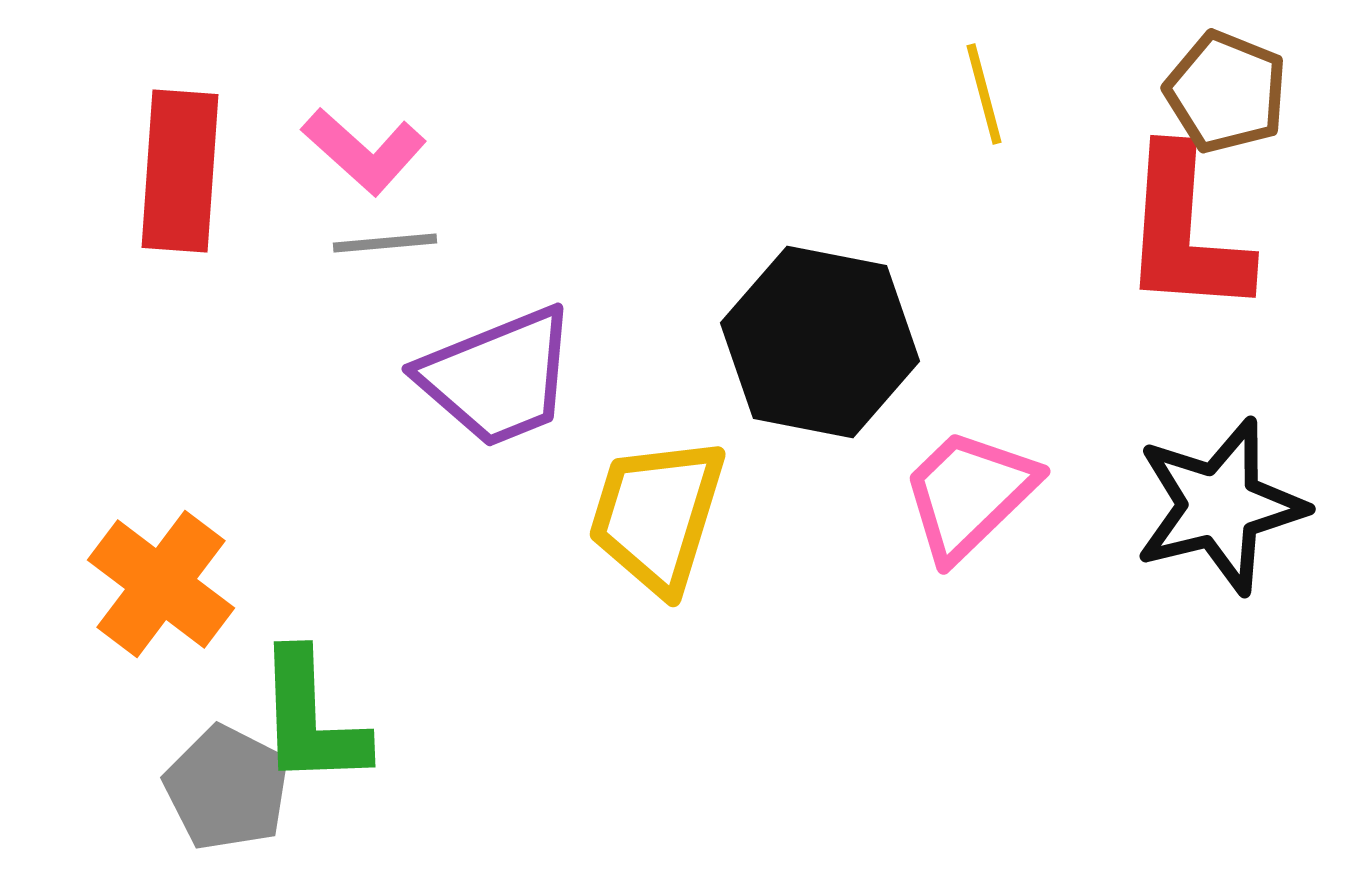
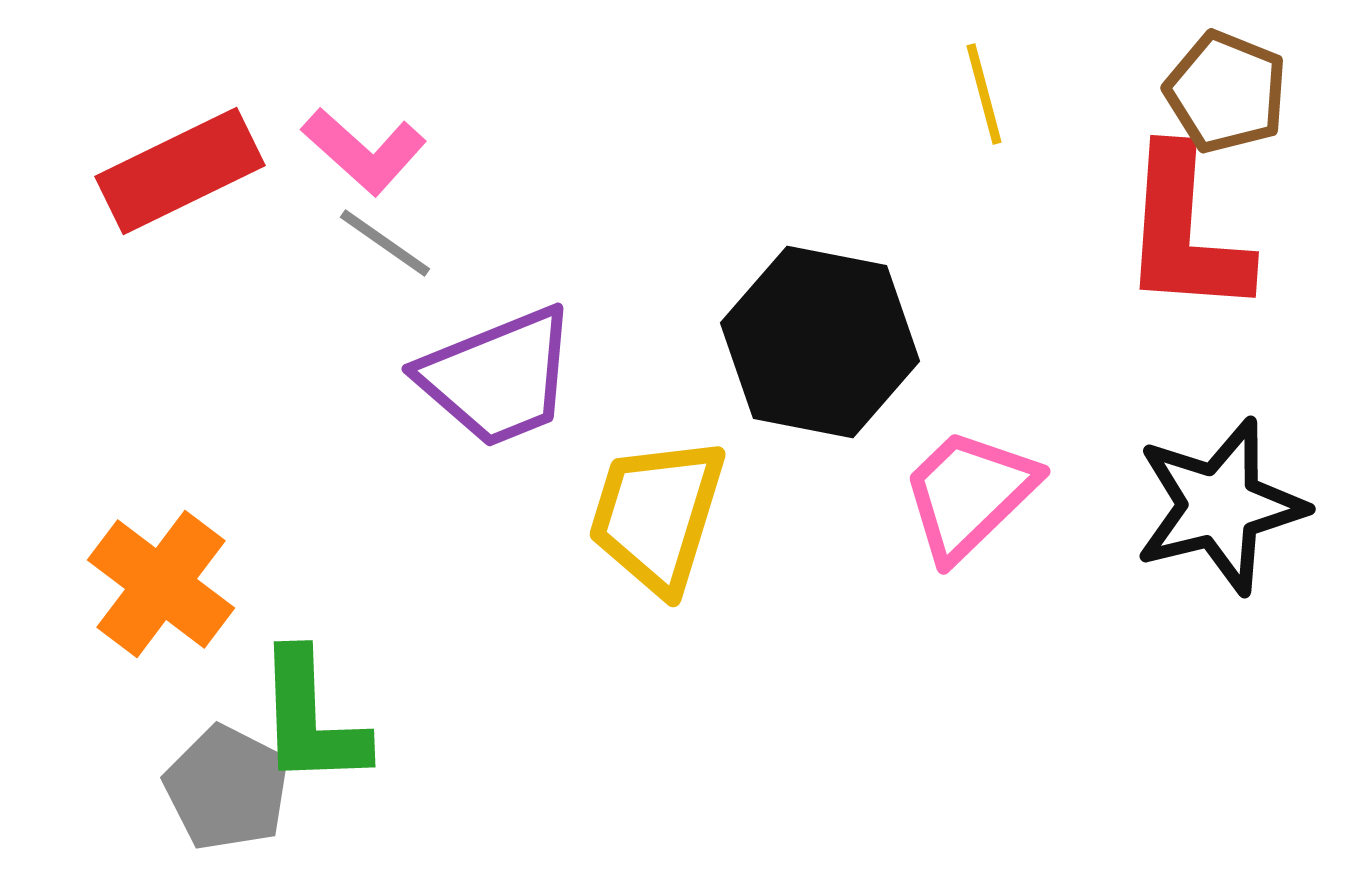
red rectangle: rotated 60 degrees clockwise
gray line: rotated 40 degrees clockwise
